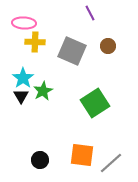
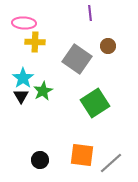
purple line: rotated 21 degrees clockwise
gray square: moved 5 px right, 8 px down; rotated 12 degrees clockwise
